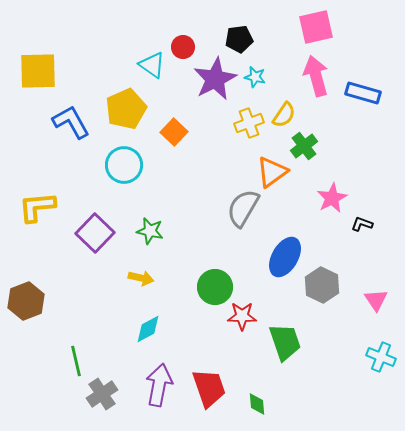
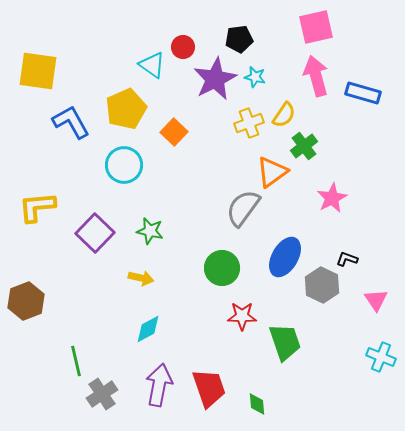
yellow square: rotated 9 degrees clockwise
gray semicircle: rotated 6 degrees clockwise
black L-shape: moved 15 px left, 35 px down
green circle: moved 7 px right, 19 px up
